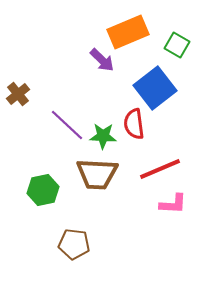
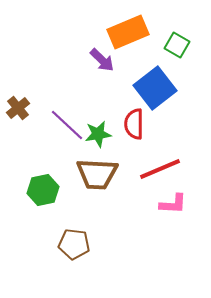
brown cross: moved 14 px down
red semicircle: rotated 8 degrees clockwise
green star: moved 5 px left, 2 px up; rotated 12 degrees counterclockwise
